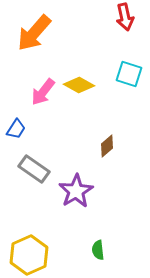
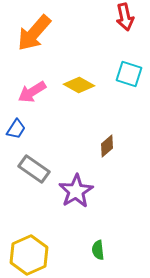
pink arrow: moved 11 px left; rotated 20 degrees clockwise
